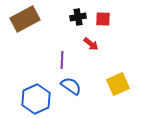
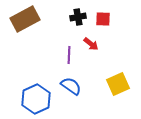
purple line: moved 7 px right, 5 px up
